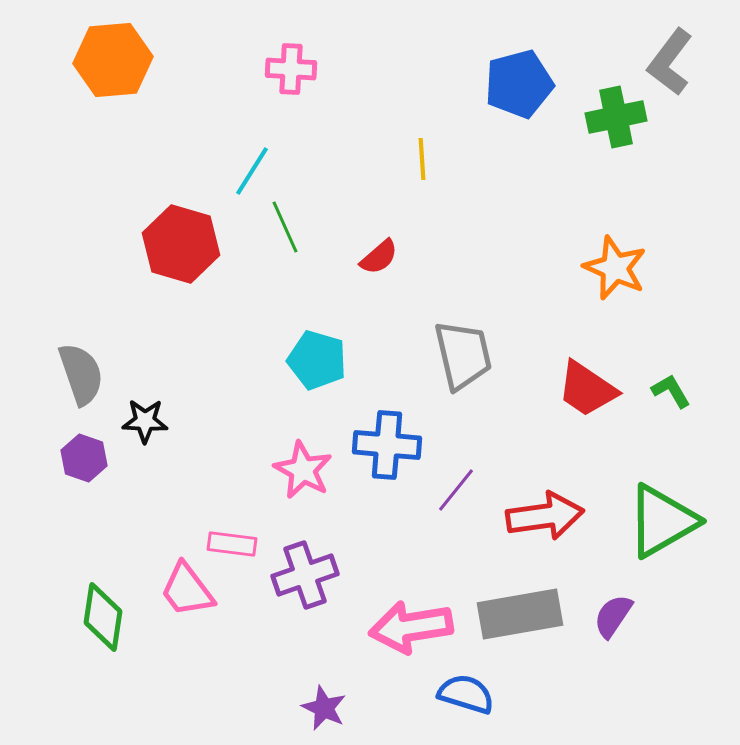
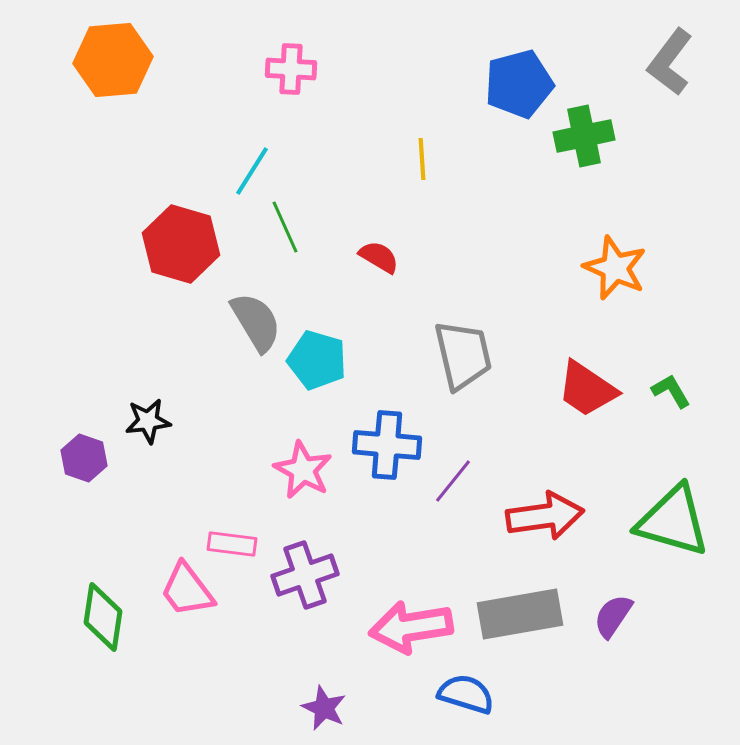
green cross: moved 32 px left, 19 px down
red semicircle: rotated 108 degrees counterclockwise
gray semicircle: moved 175 px right, 52 px up; rotated 12 degrees counterclockwise
black star: moved 3 px right; rotated 9 degrees counterclockwise
purple line: moved 3 px left, 9 px up
green triangle: moved 11 px right; rotated 46 degrees clockwise
